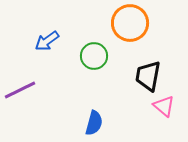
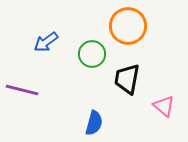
orange circle: moved 2 px left, 3 px down
blue arrow: moved 1 px left, 1 px down
green circle: moved 2 px left, 2 px up
black trapezoid: moved 21 px left, 3 px down
purple line: moved 2 px right; rotated 40 degrees clockwise
